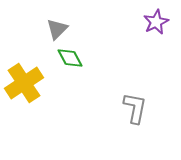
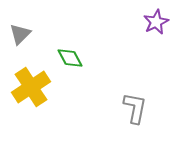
gray triangle: moved 37 px left, 5 px down
yellow cross: moved 7 px right, 4 px down
